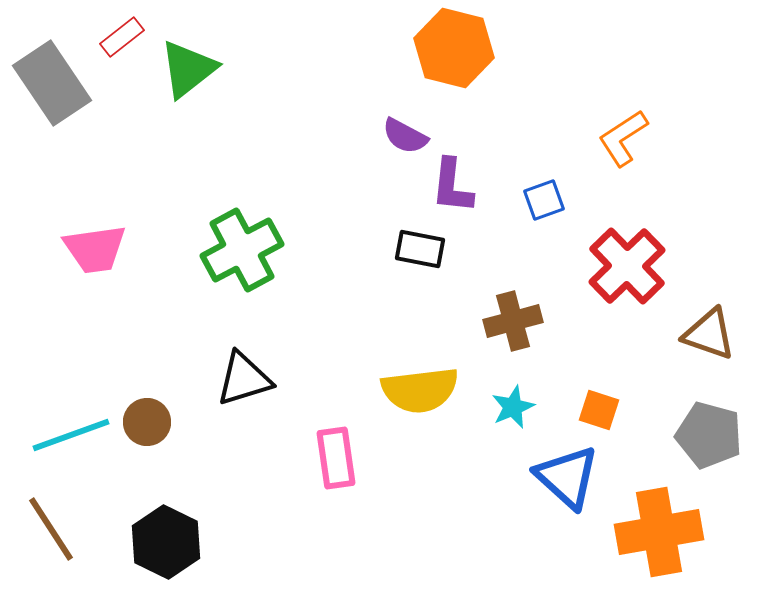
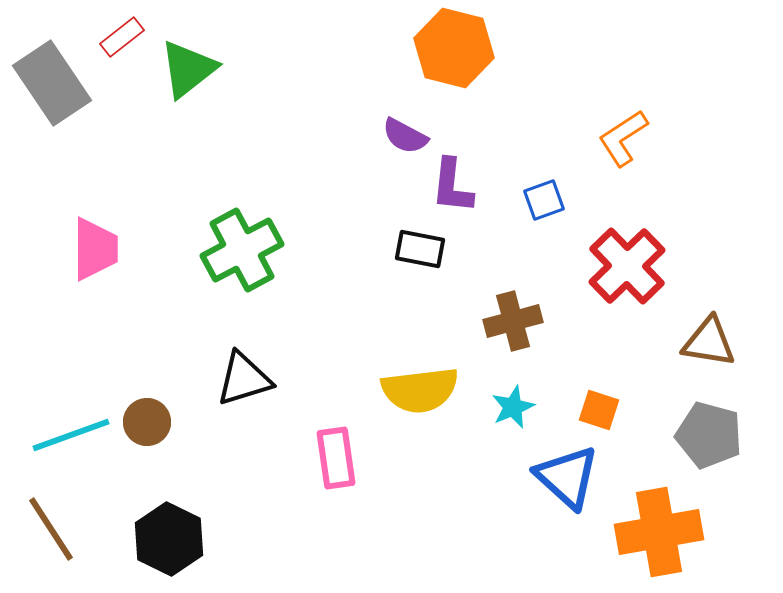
pink trapezoid: rotated 82 degrees counterclockwise
brown triangle: moved 8 px down; rotated 10 degrees counterclockwise
black hexagon: moved 3 px right, 3 px up
